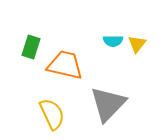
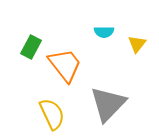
cyan semicircle: moved 9 px left, 9 px up
green rectangle: rotated 10 degrees clockwise
orange trapezoid: rotated 39 degrees clockwise
